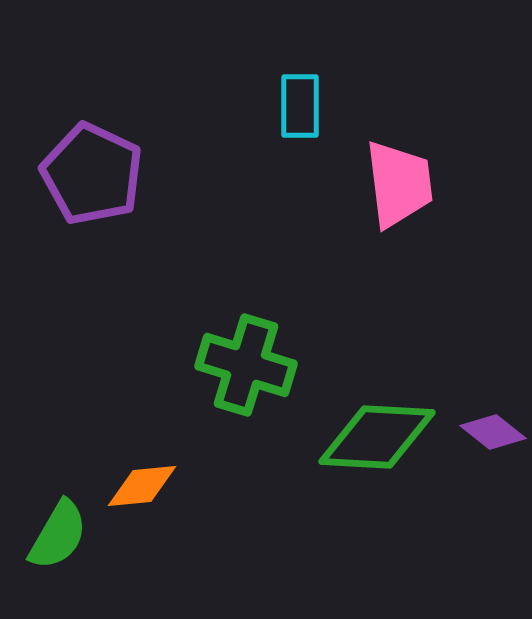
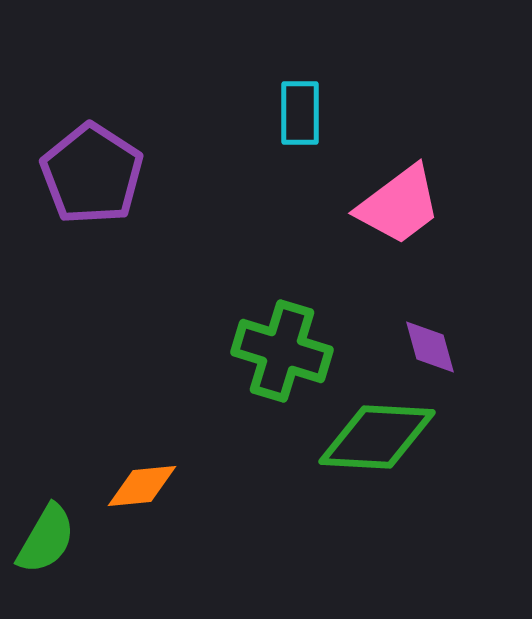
cyan rectangle: moved 7 px down
purple pentagon: rotated 8 degrees clockwise
pink trapezoid: moved 21 px down; rotated 60 degrees clockwise
green cross: moved 36 px right, 14 px up
purple diamond: moved 63 px left, 85 px up; rotated 36 degrees clockwise
green semicircle: moved 12 px left, 4 px down
